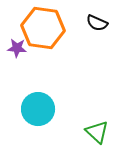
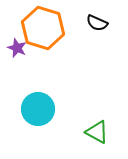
orange hexagon: rotated 9 degrees clockwise
purple star: rotated 18 degrees clockwise
green triangle: rotated 15 degrees counterclockwise
